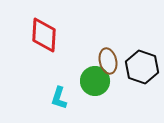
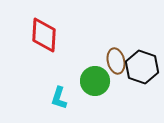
brown ellipse: moved 8 px right
